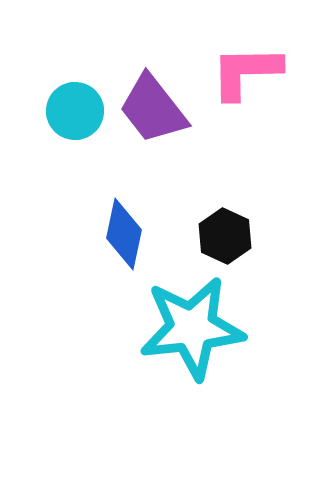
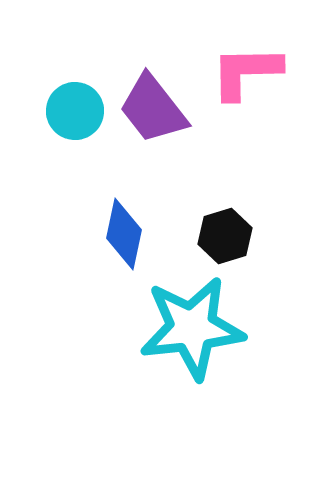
black hexagon: rotated 18 degrees clockwise
